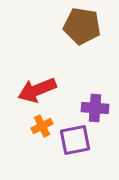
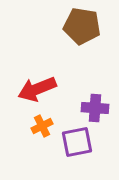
red arrow: moved 1 px up
purple square: moved 2 px right, 2 px down
